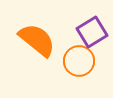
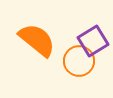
purple square: moved 1 px right, 9 px down
